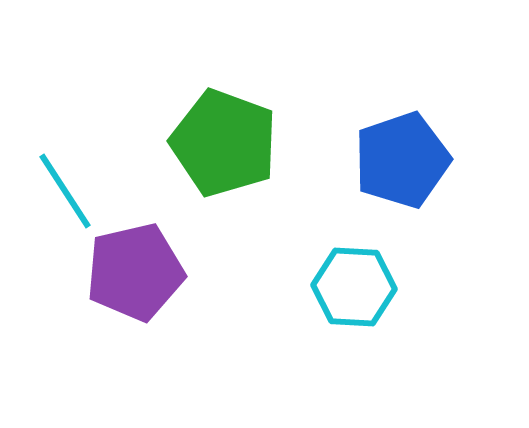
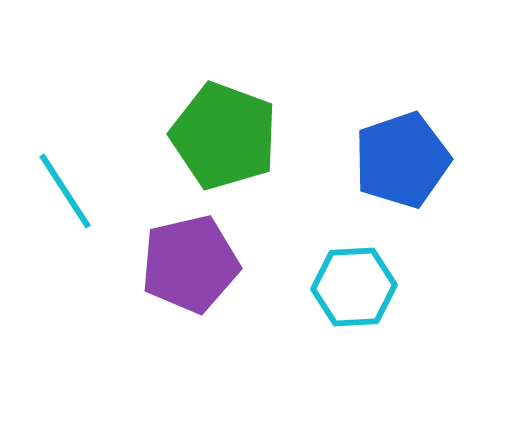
green pentagon: moved 7 px up
purple pentagon: moved 55 px right, 8 px up
cyan hexagon: rotated 6 degrees counterclockwise
